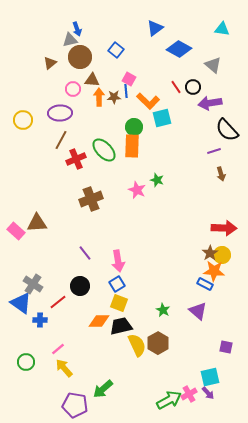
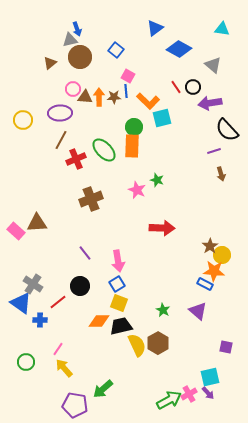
pink square at (129, 79): moved 1 px left, 3 px up
brown triangle at (92, 80): moved 7 px left, 17 px down
red arrow at (224, 228): moved 62 px left
brown star at (210, 253): moved 7 px up
pink line at (58, 349): rotated 16 degrees counterclockwise
